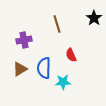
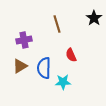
brown triangle: moved 3 px up
